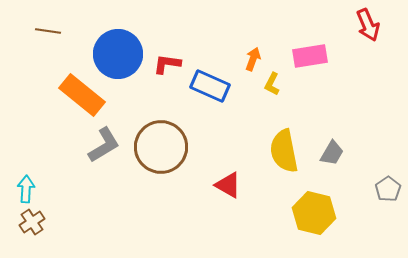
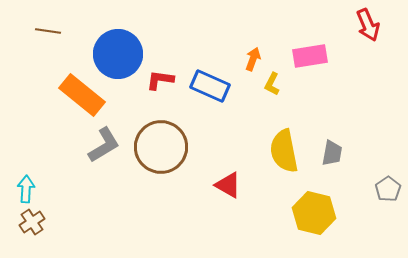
red L-shape: moved 7 px left, 16 px down
gray trapezoid: rotated 20 degrees counterclockwise
